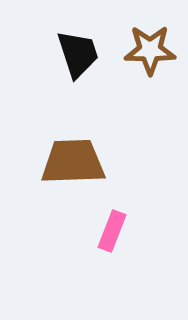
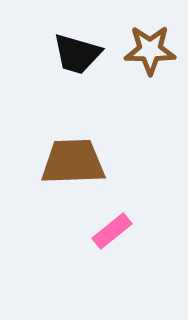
black trapezoid: moved 1 px left; rotated 124 degrees clockwise
pink rectangle: rotated 30 degrees clockwise
